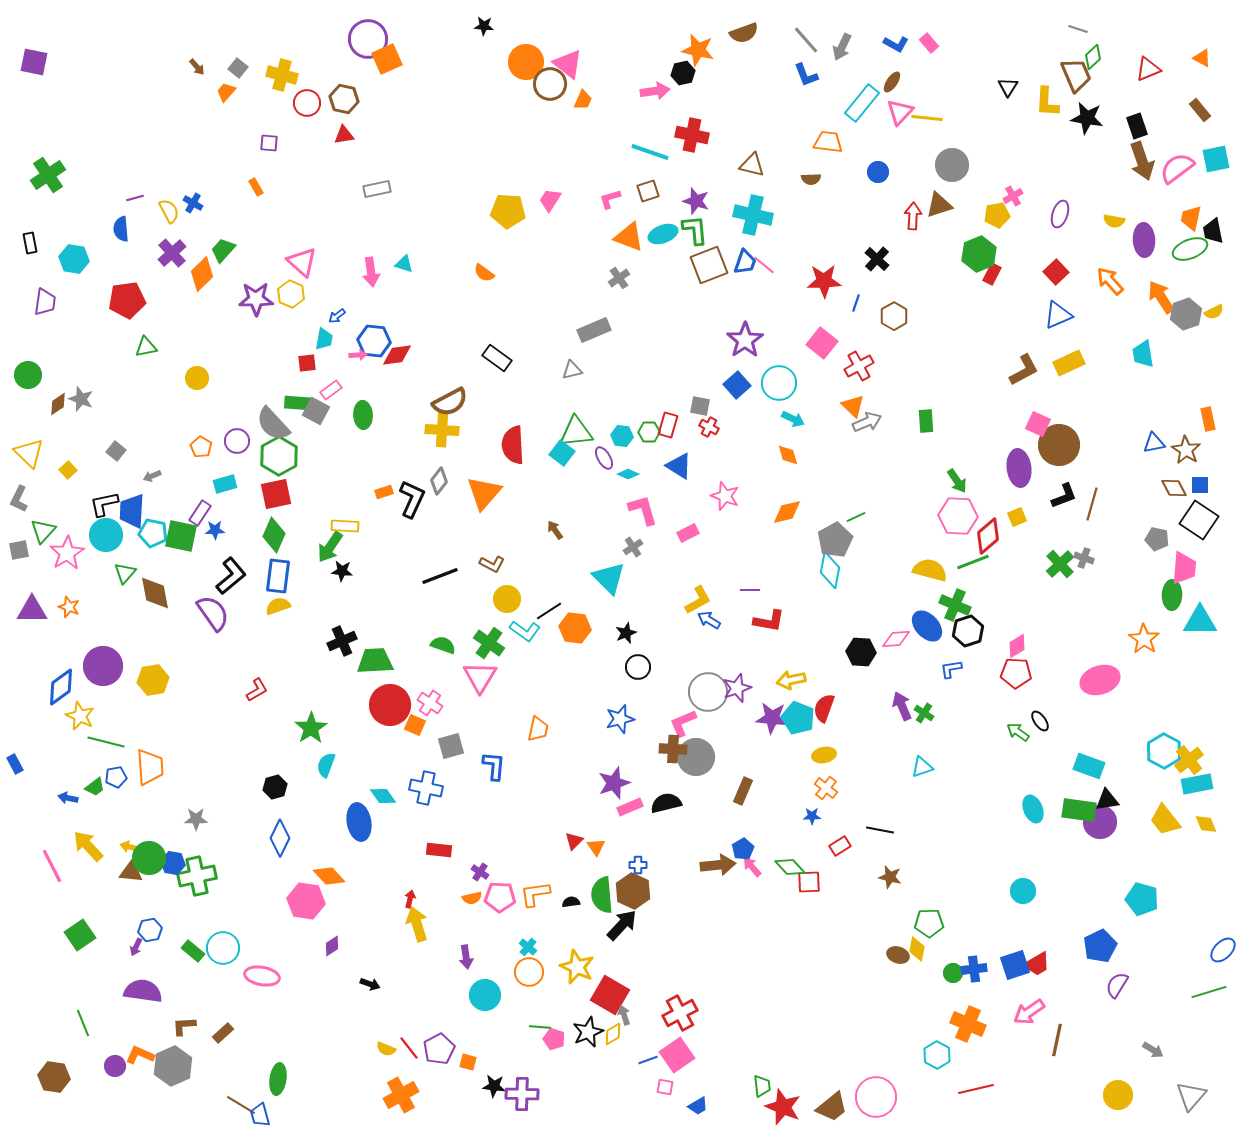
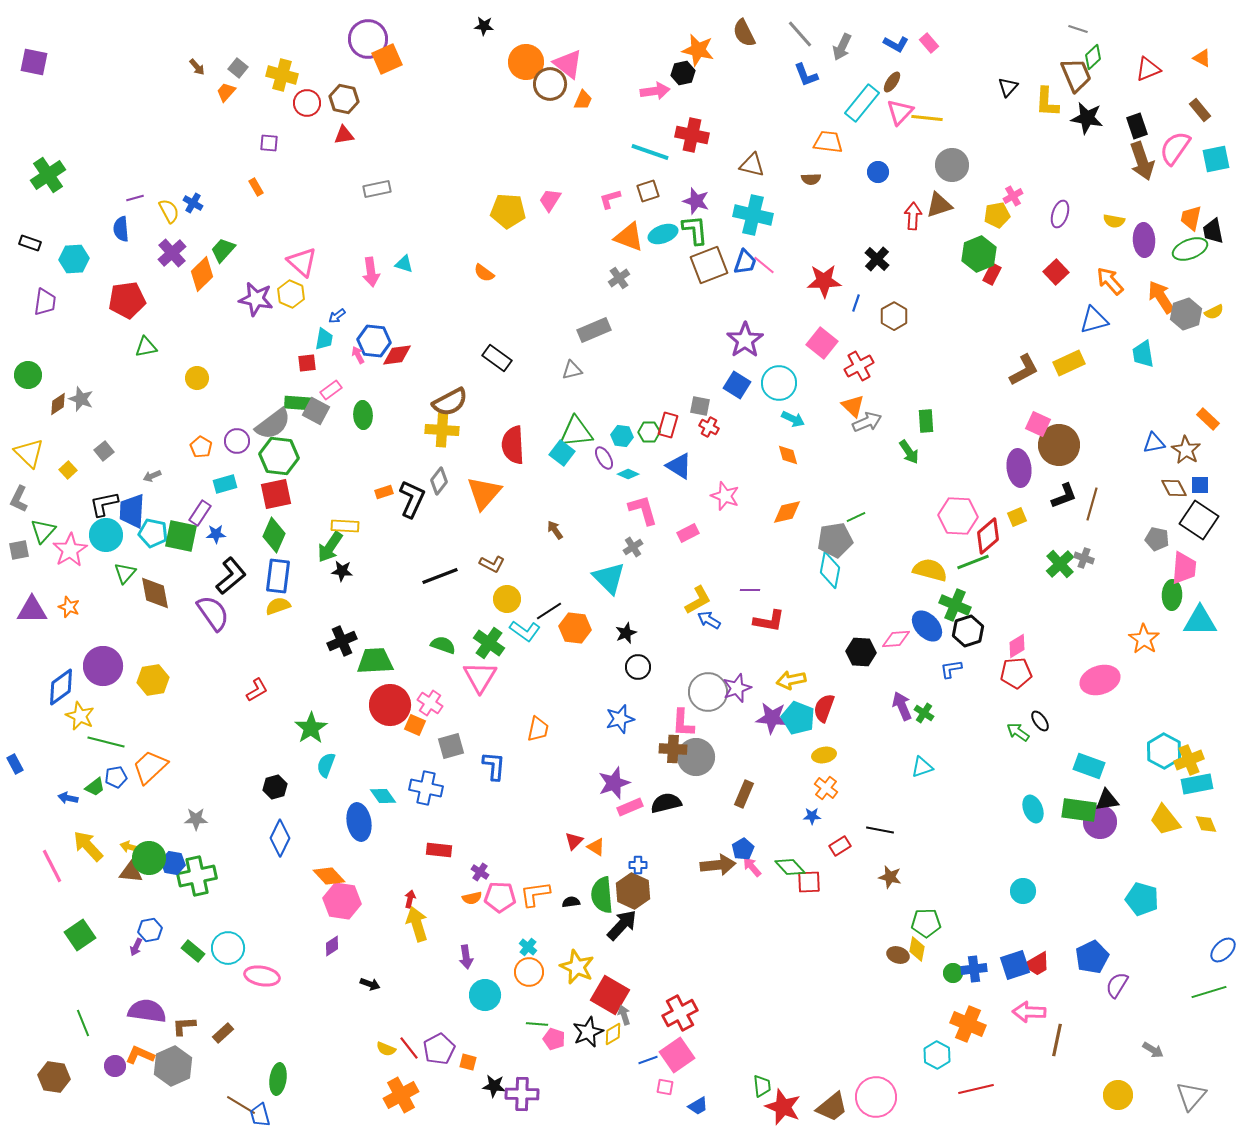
brown semicircle at (744, 33): rotated 84 degrees clockwise
gray line at (806, 40): moved 6 px left, 6 px up
black triangle at (1008, 87): rotated 10 degrees clockwise
pink semicircle at (1177, 168): moved 2 px left, 20 px up; rotated 18 degrees counterclockwise
black rectangle at (30, 243): rotated 60 degrees counterclockwise
cyan hexagon at (74, 259): rotated 12 degrees counterclockwise
purple star at (256, 299): rotated 12 degrees clockwise
blue triangle at (1058, 315): moved 36 px right, 5 px down; rotated 8 degrees clockwise
pink arrow at (358, 355): rotated 114 degrees counterclockwise
blue square at (737, 385): rotated 16 degrees counterclockwise
orange rectangle at (1208, 419): rotated 35 degrees counterclockwise
gray semicircle at (273, 424): rotated 84 degrees counterclockwise
gray square at (116, 451): moved 12 px left; rotated 12 degrees clockwise
green hexagon at (279, 456): rotated 24 degrees counterclockwise
green arrow at (957, 481): moved 48 px left, 29 px up
blue star at (215, 530): moved 1 px right, 4 px down
gray pentagon at (835, 540): rotated 20 degrees clockwise
pink star at (67, 553): moved 3 px right, 3 px up
red pentagon at (1016, 673): rotated 8 degrees counterclockwise
pink L-shape at (683, 723): rotated 64 degrees counterclockwise
yellow cross at (1189, 760): rotated 16 degrees clockwise
orange trapezoid at (150, 767): rotated 129 degrees counterclockwise
brown rectangle at (743, 791): moved 1 px right, 3 px down
orange triangle at (596, 847): rotated 24 degrees counterclockwise
pink hexagon at (306, 901): moved 36 px right
green pentagon at (929, 923): moved 3 px left
blue pentagon at (1100, 946): moved 8 px left, 11 px down
cyan circle at (223, 948): moved 5 px right
purple semicircle at (143, 991): moved 4 px right, 20 px down
pink arrow at (1029, 1012): rotated 36 degrees clockwise
green line at (540, 1027): moved 3 px left, 3 px up
